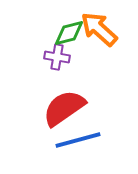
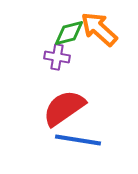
blue line: rotated 24 degrees clockwise
